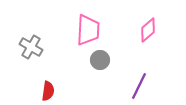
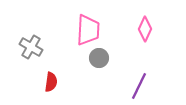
pink diamond: moved 3 px left, 1 px up; rotated 25 degrees counterclockwise
gray circle: moved 1 px left, 2 px up
red semicircle: moved 3 px right, 9 px up
